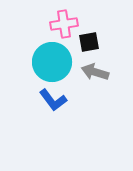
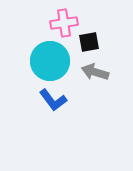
pink cross: moved 1 px up
cyan circle: moved 2 px left, 1 px up
